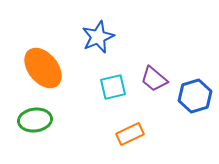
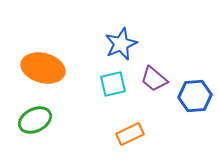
blue star: moved 23 px right, 7 px down
orange ellipse: rotated 36 degrees counterclockwise
cyan square: moved 3 px up
blue hexagon: rotated 12 degrees clockwise
green ellipse: rotated 20 degrees counterclockwise
